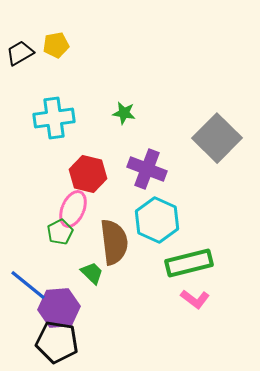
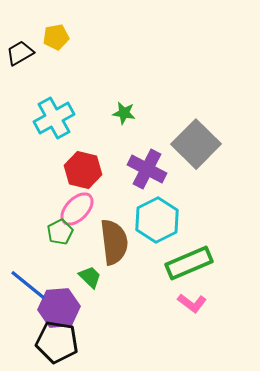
yellow pentagon: moved 8 px up
cyan cross: rotated 21 degrees counterclockwise
gray square: moved 21 px left, 6 px down
purple cross: rotated 6 degrees clockwise
red hexagon: moved 5 px left, 4 px up
pink ellipse: moved 4 px right; rotated 21 degrees clockwise
cyan hexagon: rotated 9 degrees clockwise
green rectangle: rotated 9 degrees counterclockwise
green trapezoid: moved 2 px left, 4 px down
pink L-shape: moved 3 px left, 4 px down
